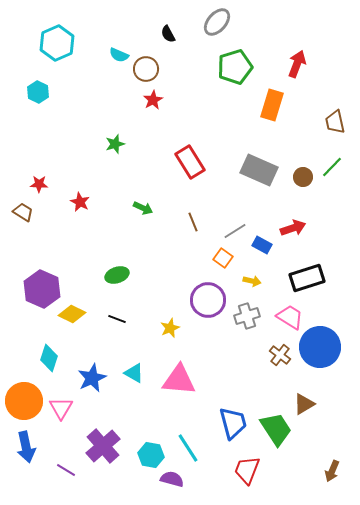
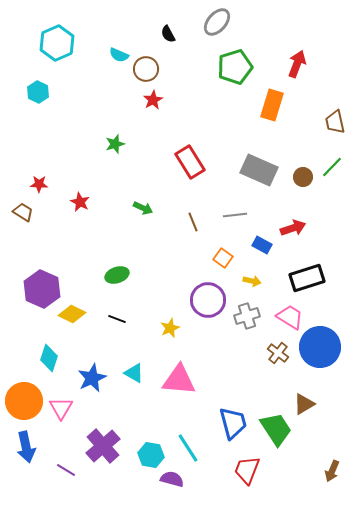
gray line at (235, 231): moved 16 px up; rotated 25 degrees clockwise
brown cross at (280, 355): moved 2 px left, 2 px up
